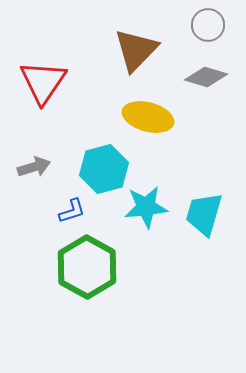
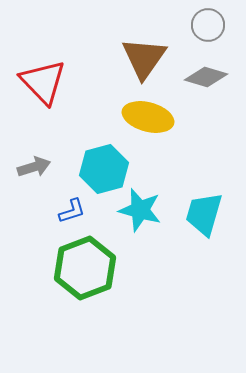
brown triangle: moved 8 px right, 8 px down; rotated 9 degrees counterclockwise
red triangle: rotated 18 degrees counterclockwise
cyan star: moved 6 px left, 3 px down; rotated 21 degrees clockwise
green hexagon: moved 2 px left, 1 px down; rotated 10 degrees clockwise
